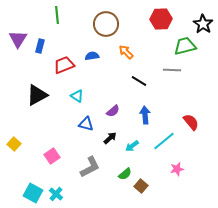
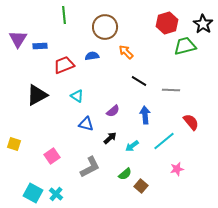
green line: moved 7 px right
red hexagon: moved 6 px right, 4 px down; rotated 15 degrees counterclockwise
brown circle: moved 1 px left, 3 px down
blue rectangle: rotated 72 degrees clockwise
gray line: moved 1 px left, 20 px down
yellow square: rotated 24 degrees counterclockwise
